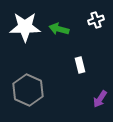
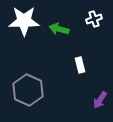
white cross: moved 2 px left, 1 px up
white star: moved 1 px left, 6 px up
purple arrow: moved 1 px down
